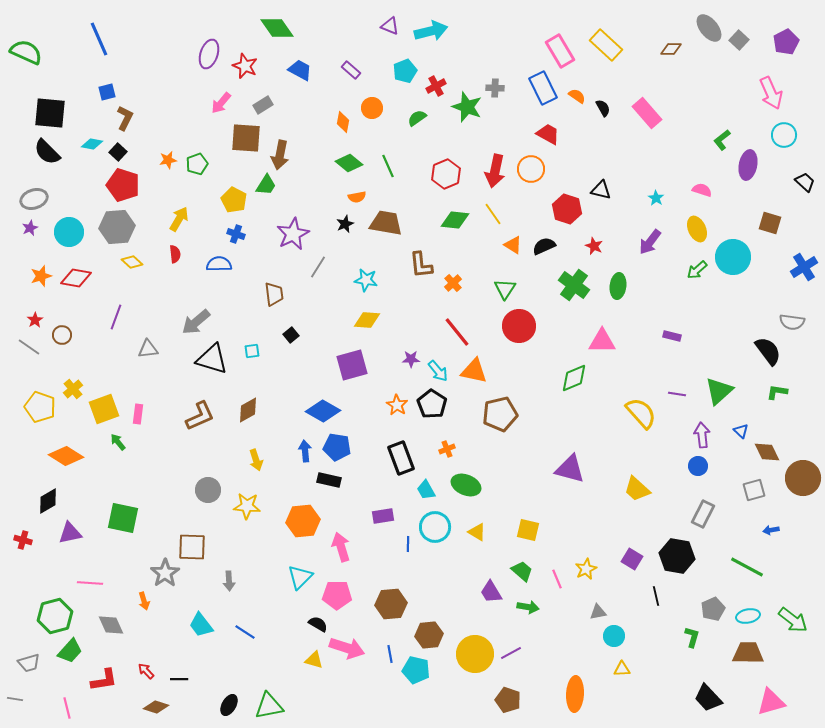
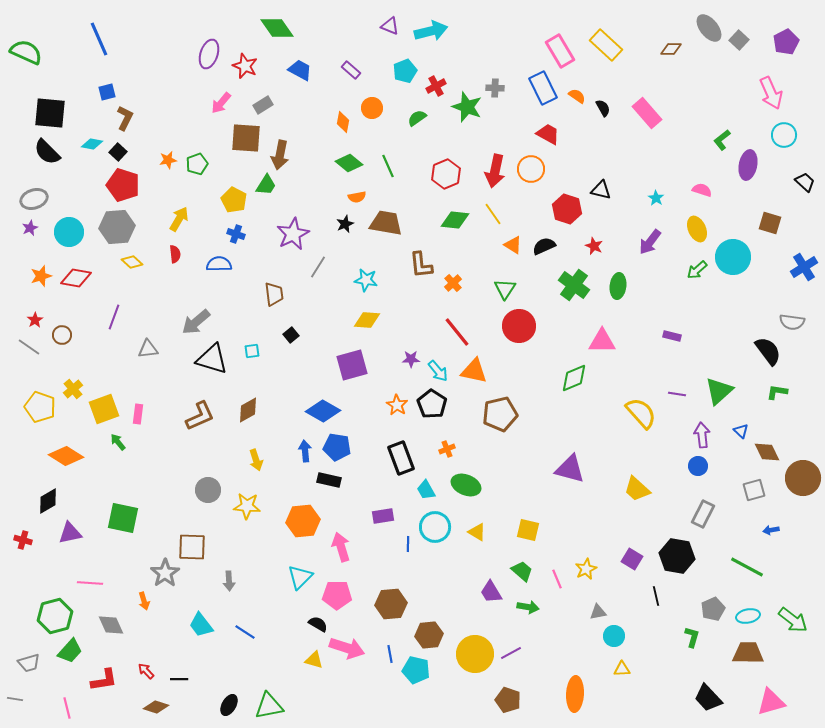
purple line at (116, 317): moved 2 px left
